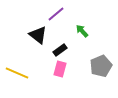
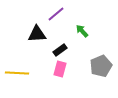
black triangle: moved 1 px left, 1 px up; rotated 42 degrees counterclockwise
yellow line: rotated 20 degrees counterclockwise
